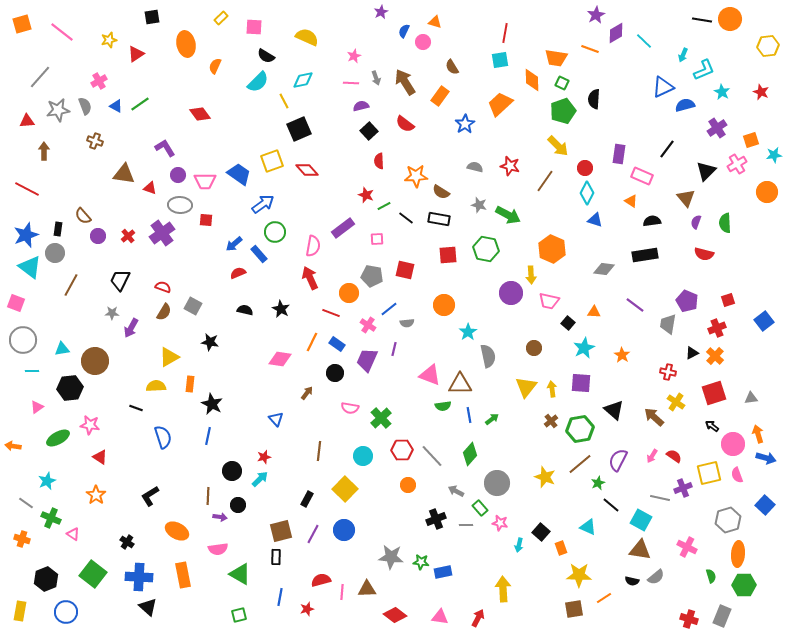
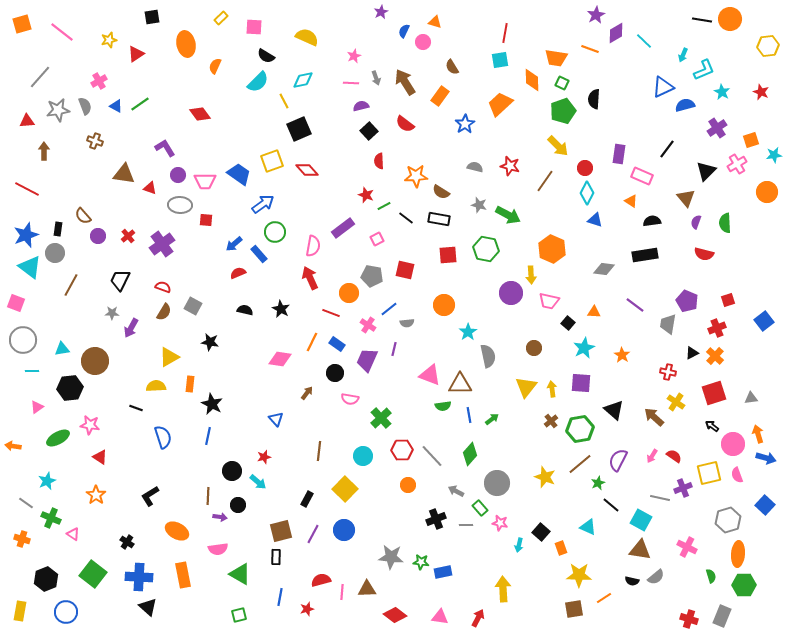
purple cross at (162, 233): moved 11 px down
pink square at (377, 239): rotated 24 degrees counterclockwise
pink semicircle at (350, 408): moved 9 px up
cyan arrow at (260, 479): moved 2 px left, 3 px down; rotated 84 degrees clockwise
